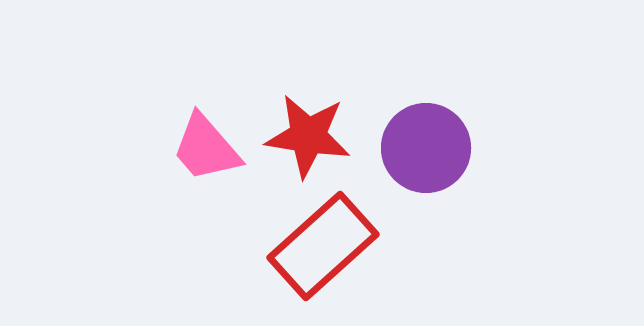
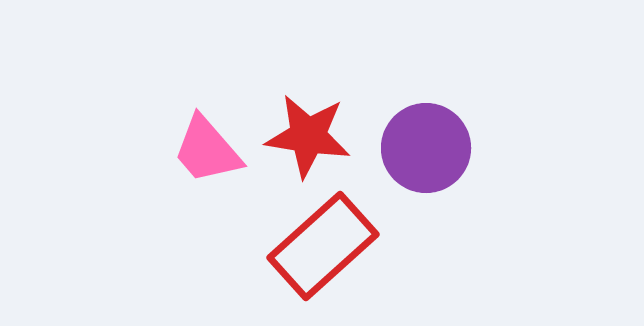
pink trapezoid: moved 1 px right, 2 px down
